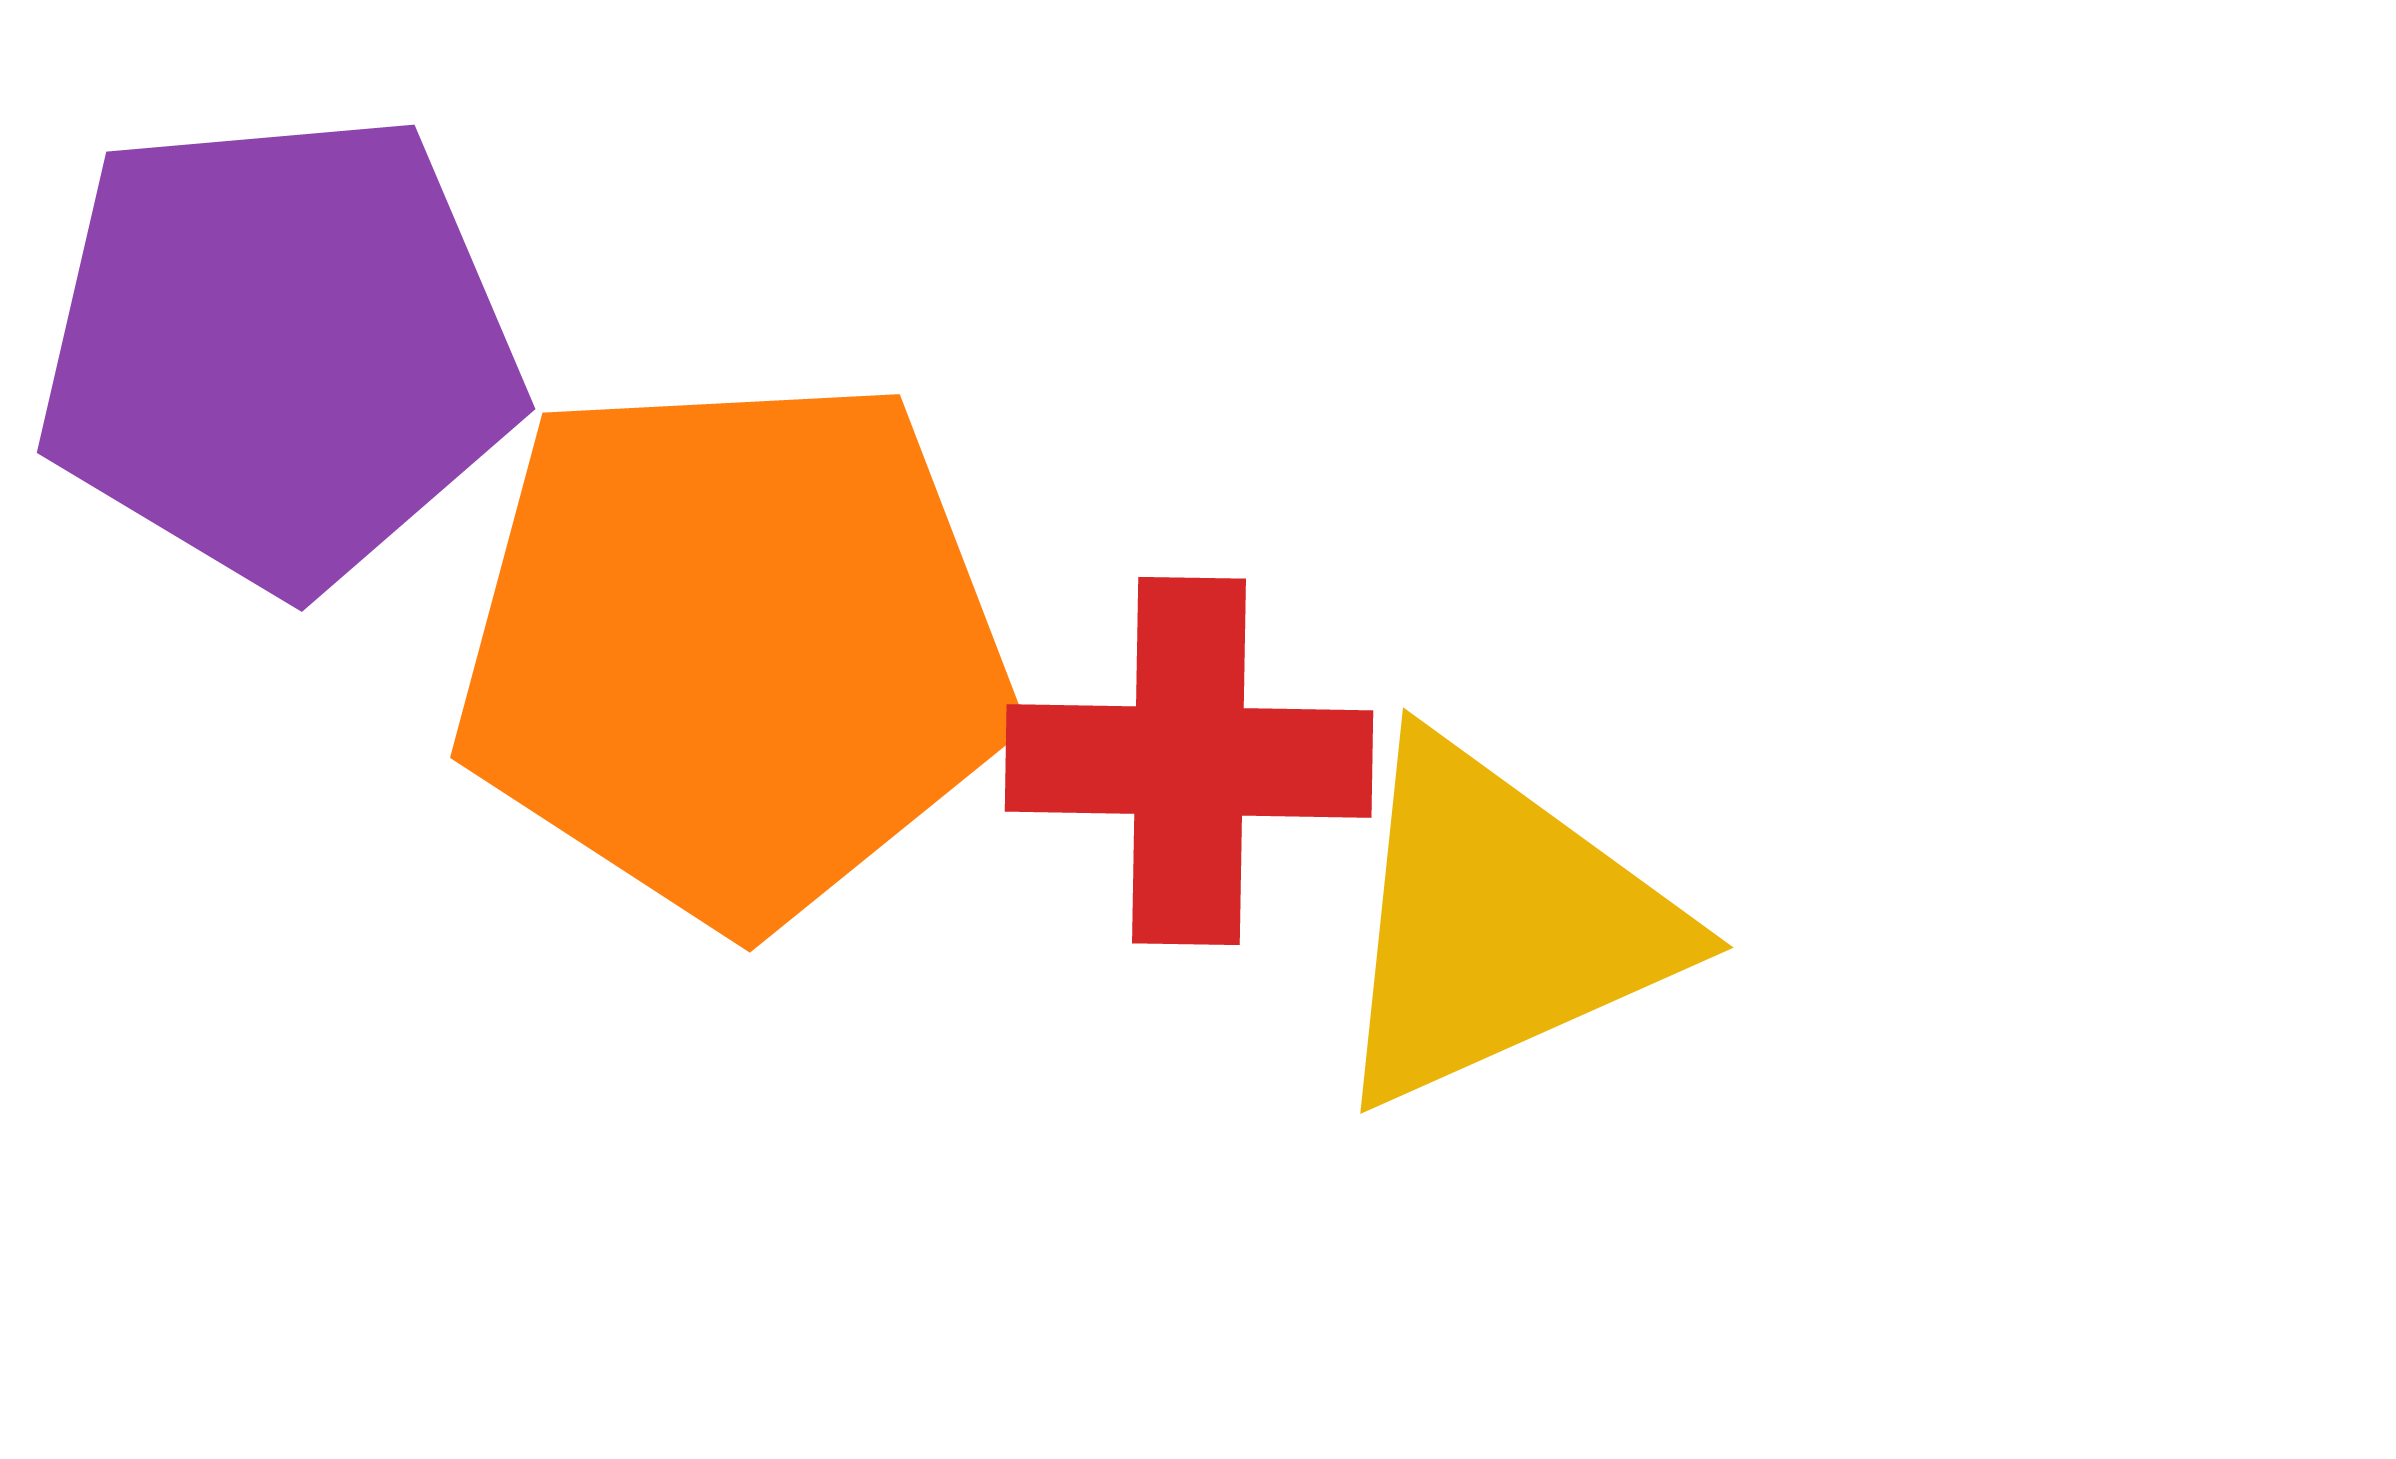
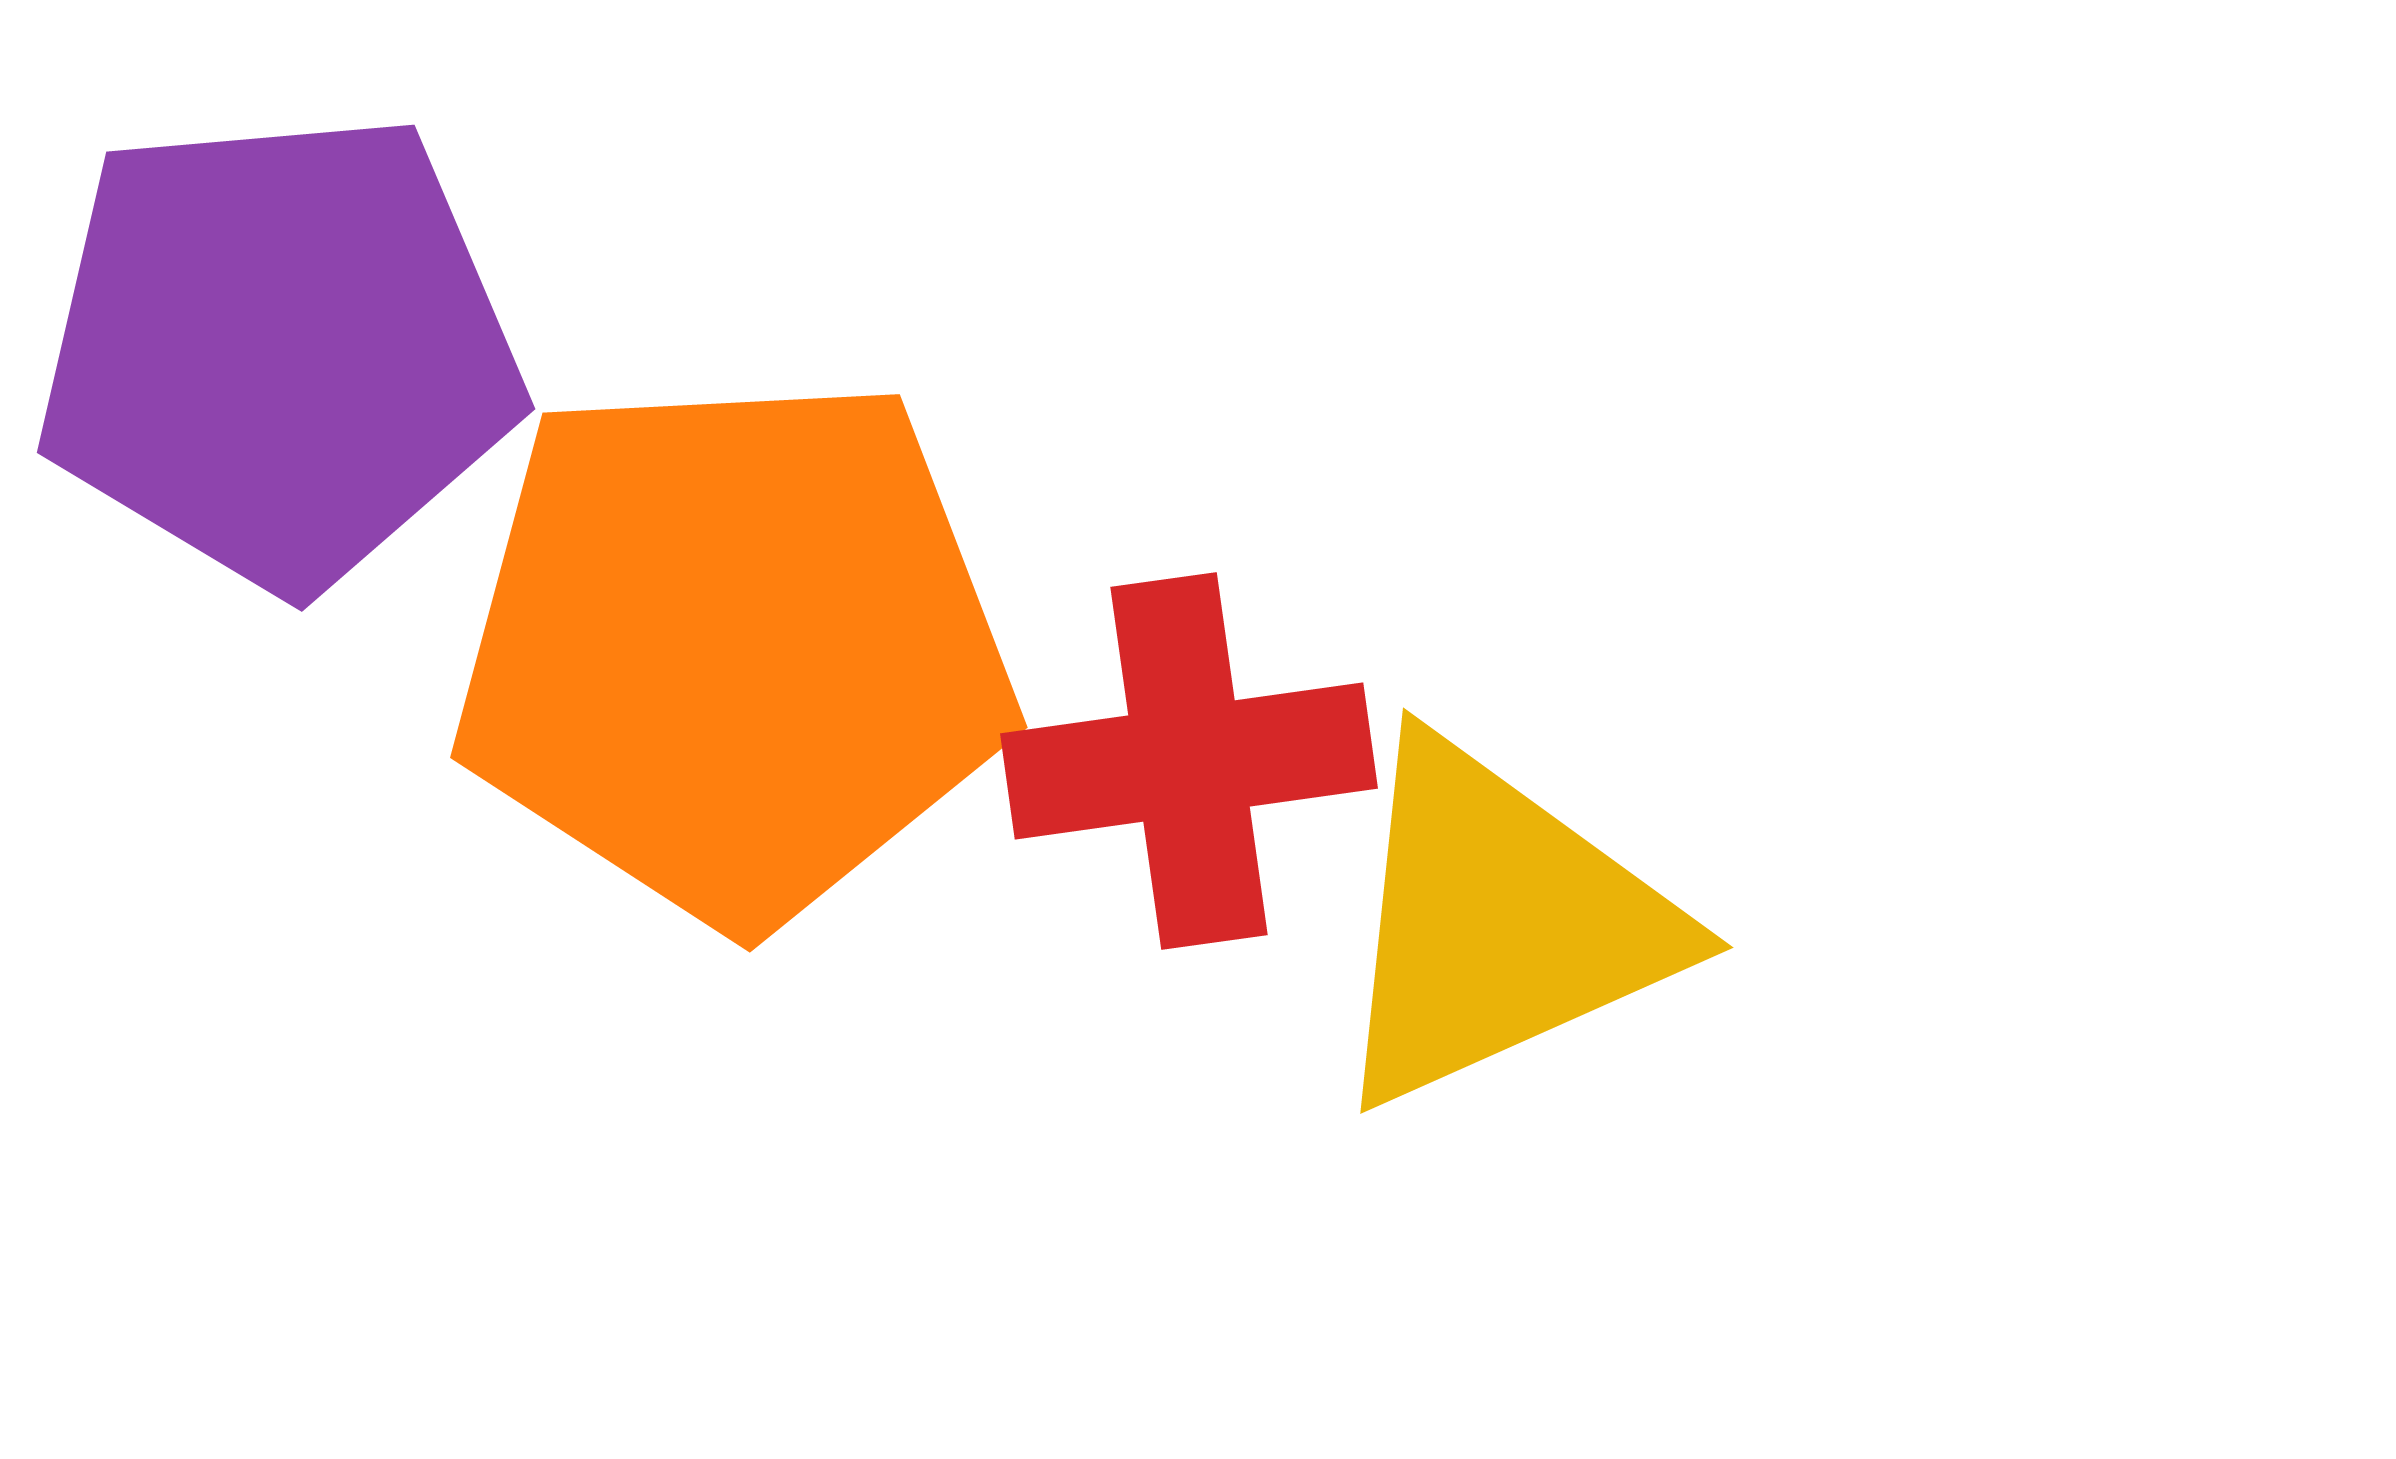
red cross: rotated 9 degrees counterclockwise
